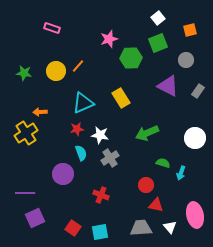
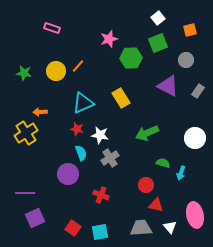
red star: rotated 24 degrees clockwise
purple circle: moved 5 px right
